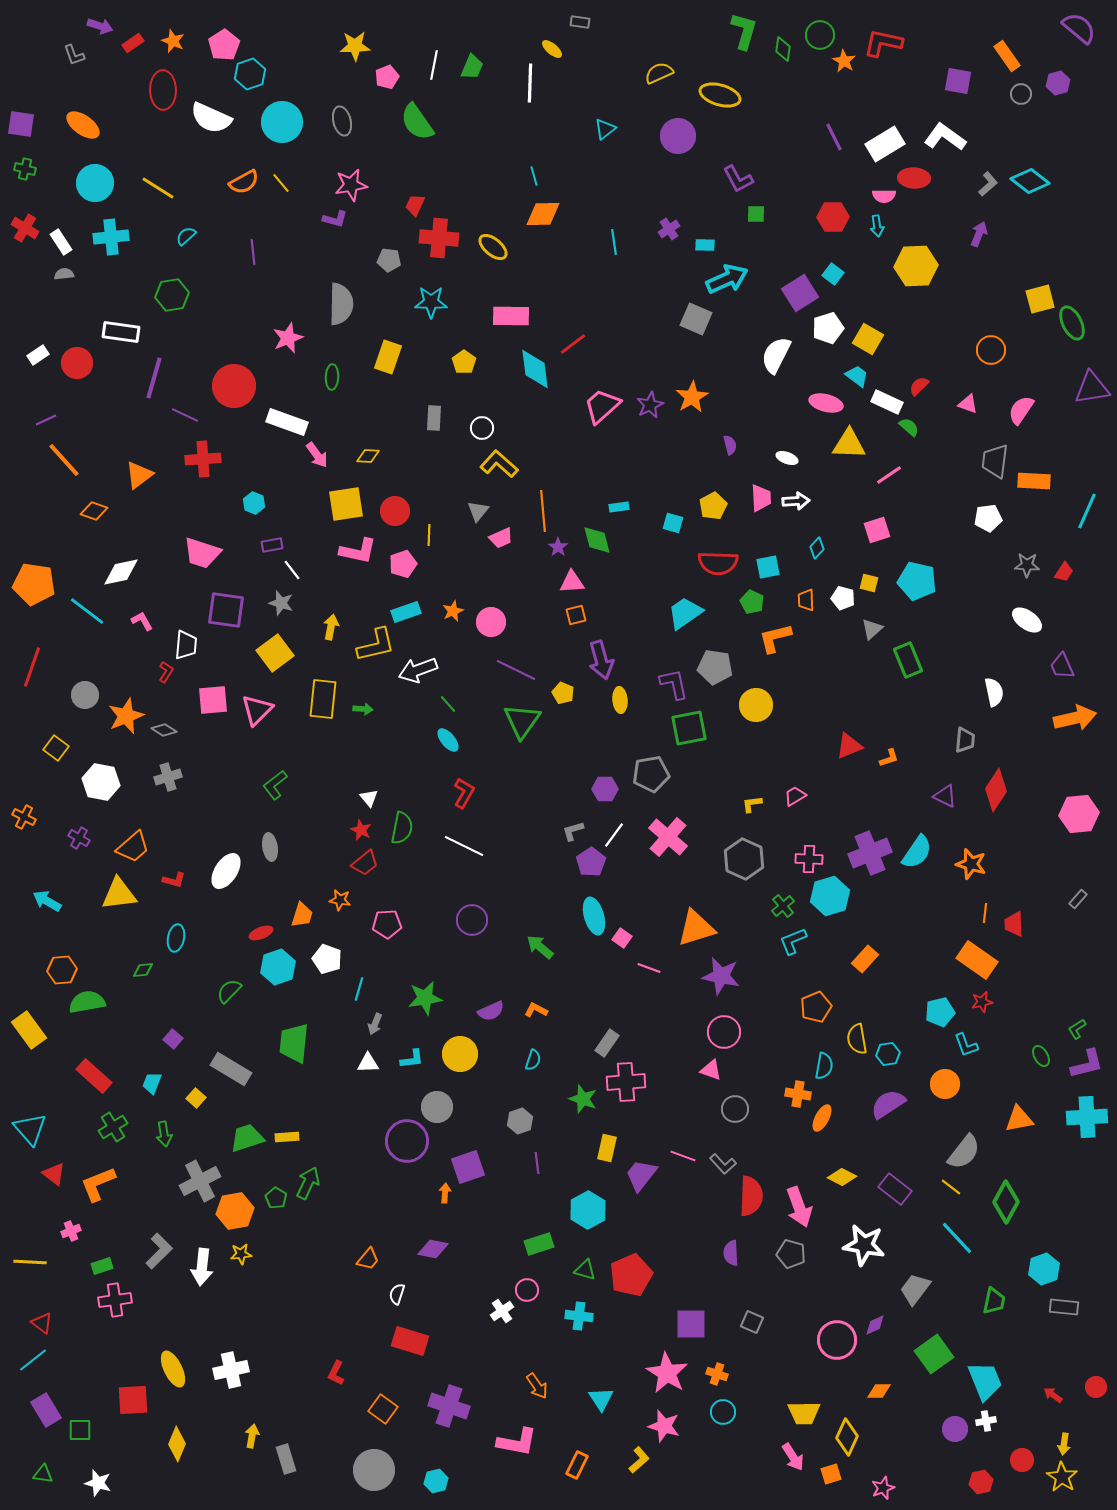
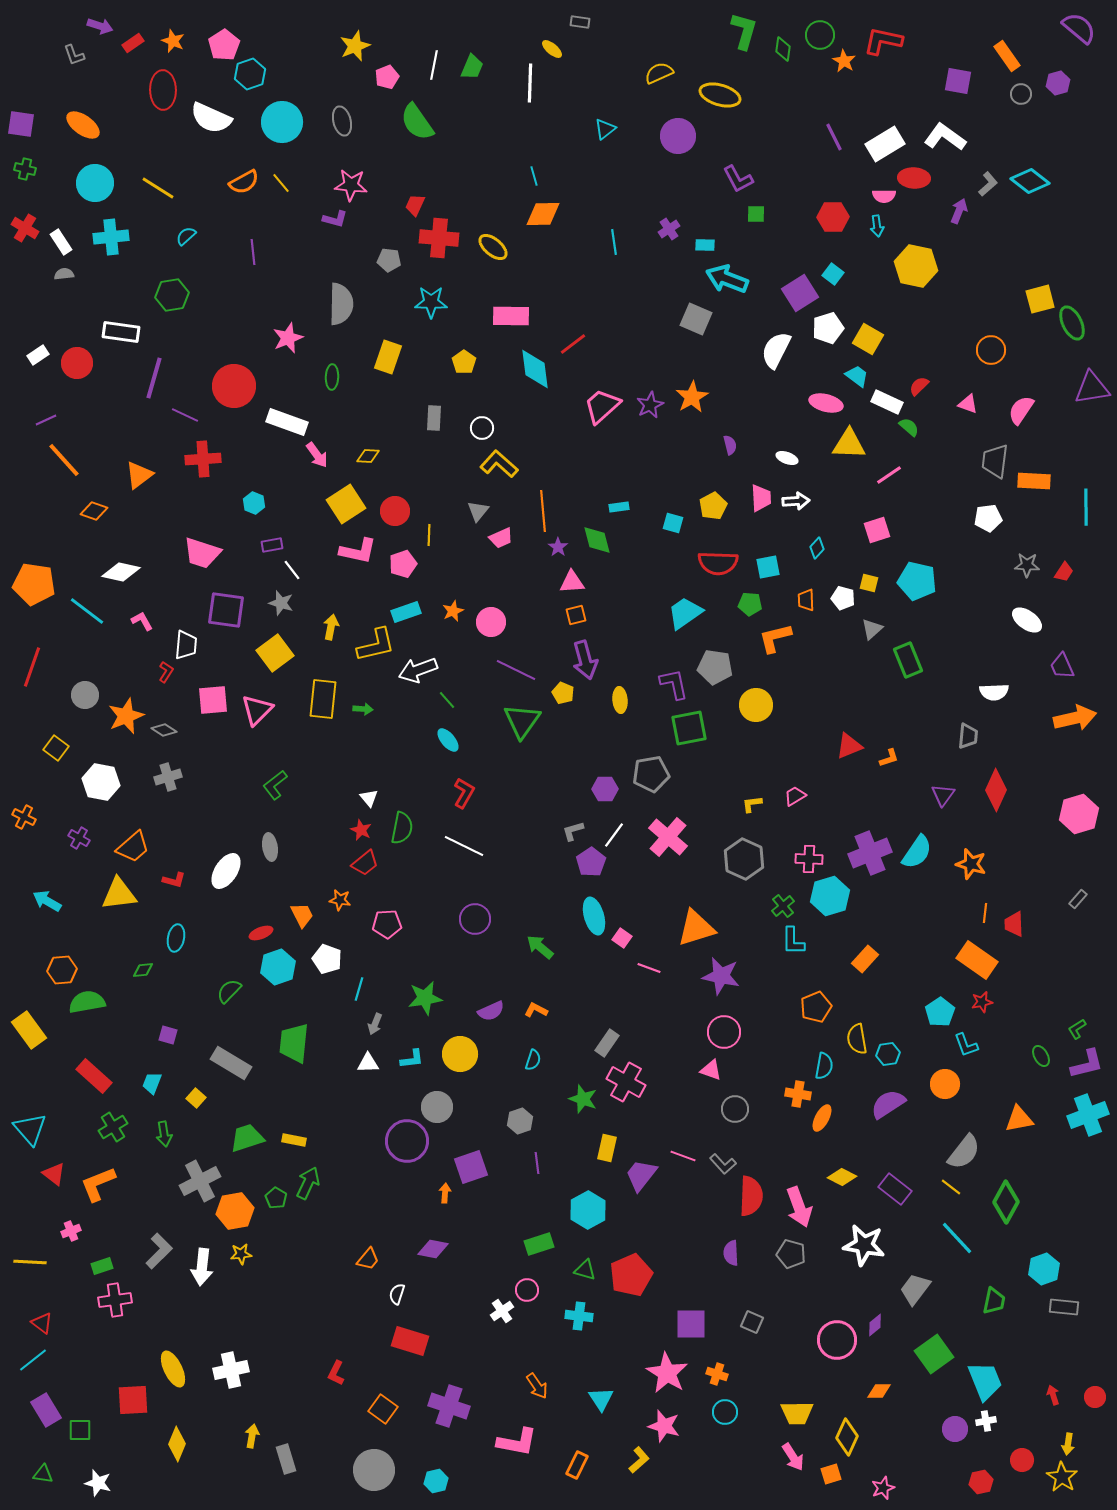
red L-shape at (883, 43): moved 2 px up
yellow star at (355, 46): rotated 20 degrees counterclockwise
pink star at (351, 185): rotated 16 degrees clockwise
purple arrow at (979, 234): moved 20 px left, 23 px up
yellow hexagon at (916, 266): rotated 15 degrees clockwise
cyan arrow at (727, 279): rotated 135 degrees counterclockwise
white semicircle at (776, 355): moved 5 px up
yellow square at (346, 504): rotated 24 degrees counterclockwise
cyan line at (1087, 511): moved 1 px left, 4 px up; rotated 24 degrees counterclockwise
white diamond at (121, 572): rotated 24 degrees clockwise
green pentagon at (752, 602): moved 2 px left, 2 px down; rotated 20 degrees counterclockwise
purple arrow at (601, 660): moved 16 px left
white semicircle at (994, 692): rotated 100 degrees clockwise
green line at (448, 704): moved 1 px left, 4 px up
gray trapezoid at (965, 740): moved 3 px right, 4 px up
red diamond at (996, 790): rotated 9 degrees counterclockwise
purple triangle at (945, 796): moved 2 px left, 1 px up; rotated 40 degrees clockwise
pink hexagon at (1079, 814): rotated 12 degrees counterclockwise
orange trapezoid at (302, 915): rotated 44 degrees counterclockwise
purple circle at (472, 920): moved 3 px right, 1 px up
cyan L-shape at (793, 941): rotated 68 degrees counterclockwise
cyan pentagon at (940, 1012): rotated 20 degrees counterclockwise
purple square at (173, 1039): moved 5 px left, 4 px up; rotated 24 degrees counterclockwise
gray rectangle at (231, 1069): moved 6 px up
pink cross at (626, 1082): rotated 33 degrees clockwise
cyan cross at (1087, 1117): moved 1 px right, 2 px up; rotated 18 degrees counterclockwise
yellow rectangle at (287, 1137): moved 7 px right, 3 px down; rotated 15 degrees clockwise
purple square at (468, 1167): moved 3 px right
purple diamond at (875, 1325): rotated 15 degrees counterclockwise
red circle at (1096, 1387): moved 1 px left, 10 px down
red arrow at (1053, 1395): rotated 36 degrees clockwise
cyan circle at (723, 1412): moved 2 px right
yellow trapezoid at (804, 1413): moved 7 px left
yellow arrow at (1064, 1444): moved 4 px right
